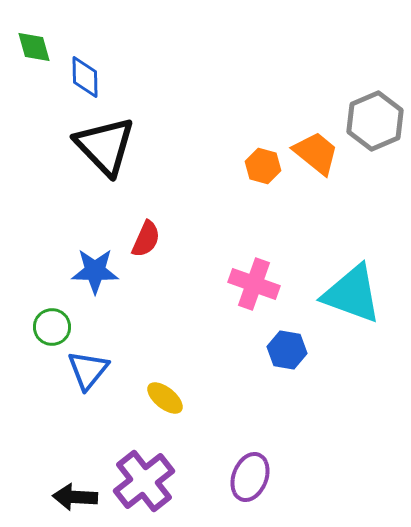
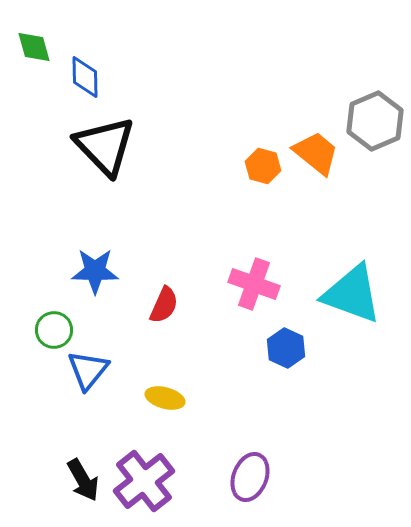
red semicircle: moved 18 px right, 66 px down
green circle: moved 2 px right, 3 px down
blue hexagon: moved 1 px left, 2 px up; rotated 15 degrees clockwise
yellow ellipse: rotated 24 degrees counterclockwise
black arrow: moved 8 px right, 17 px up; rotated 123 degrees counterclockwise
